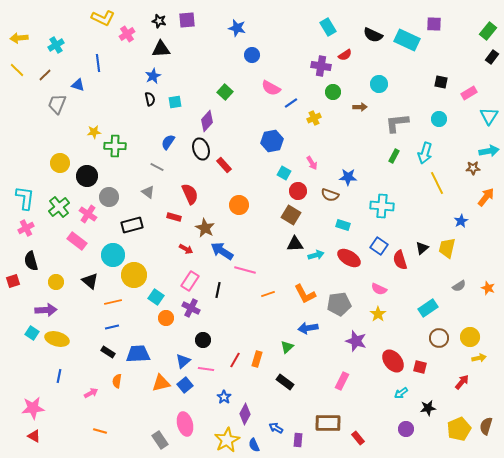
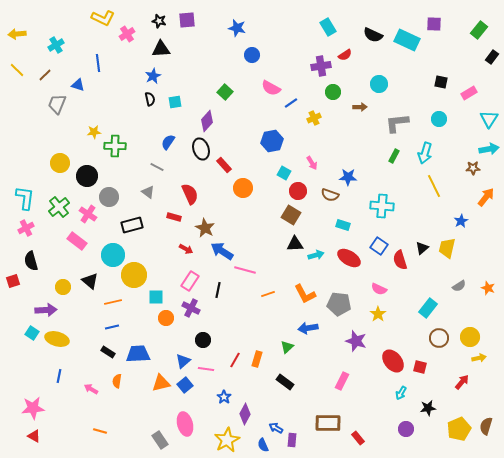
green rectangle at (488, 31): moved 9 px left, 1 px up
yellow arrow at (19, 38): moved 2 px left, 4 px up
purple cross at (321, 66): rotated 18 degrees counterclockwise
cyan triangle at (489, 116): moved 3 px down
cyan arrow at (489, 151): moved 2 px up
yellow line at (437, 183): moved 3 px left, 3 px down
orange circle at (239, 205): moved 4 px right, 17 px up
yellow circle at (56, 282): moved 7 px right, 5 px down
cyan square at (156, 297): rotated 35 degrees counterclockwise
gray pentagon at (339, 304): rotated 15 degrees clockwise
cyan rectangle at (428, 308): rotated 18 degrees counterclockwise
pink arrow at (91, 393): moved 4 px up; rotated 120 degrees counterclockwise
cyan arrow at (401, 393): rotated 24 degrees counterclockwise
purple rectangle at (298, 440): moved 6 px left
blue semicircle at (254, 445): moved 9 px right
